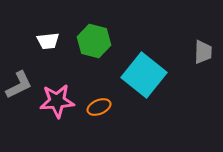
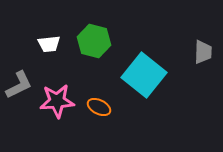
white trapezoid: moved 1 px right, 3 px down
orange ellipse: rotated 50 degrees clockwise
